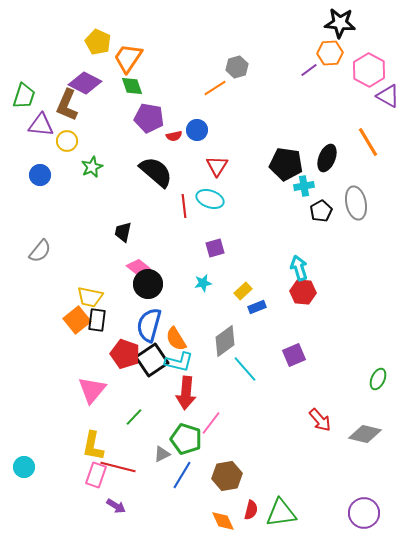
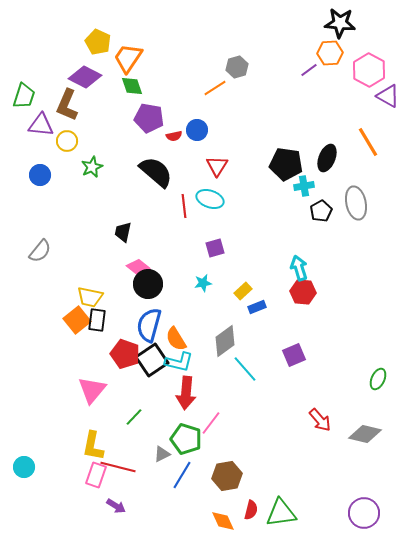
purple diamond at (85, 83): moved 6 px up
